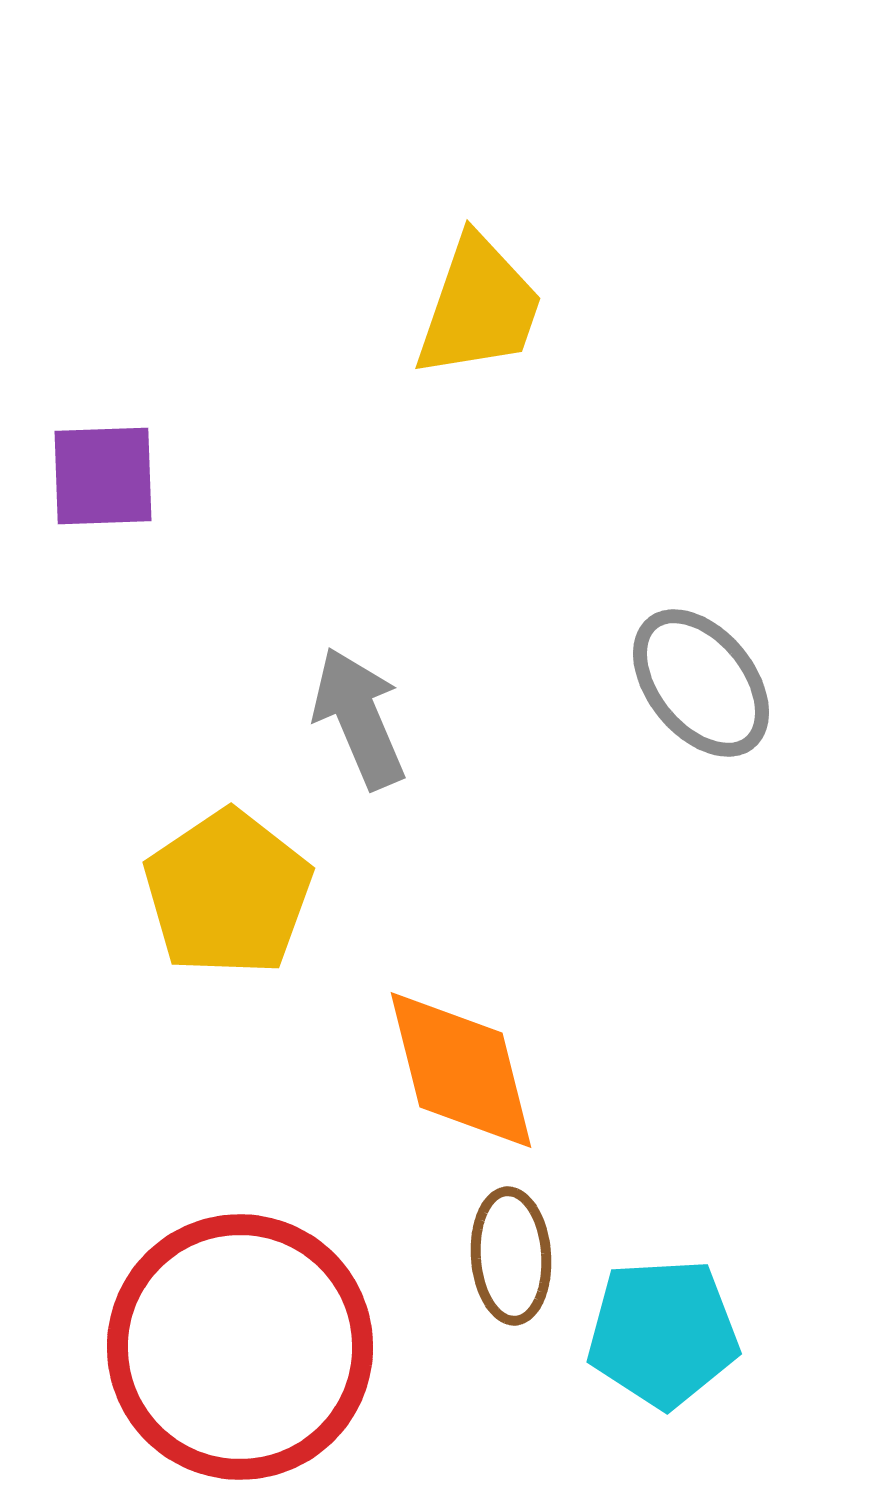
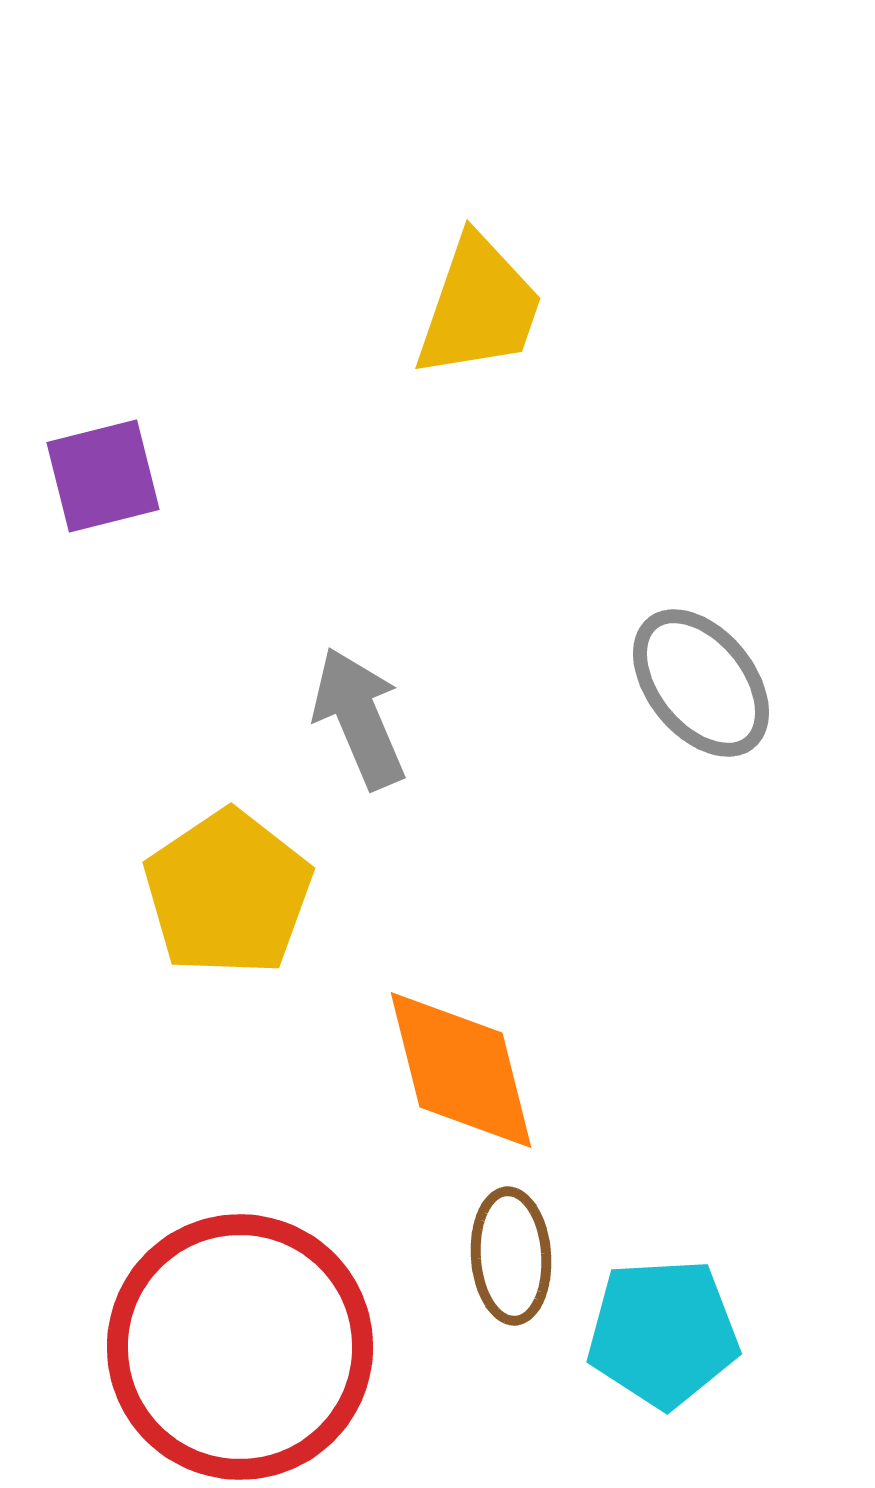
purple square: rotated 12 degrees counterclockwise
